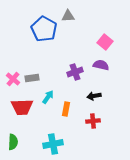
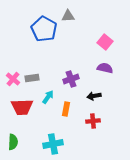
purple semicircle: moved 4 px right, 3 px down
purple cross: moved 4 px left, 7 px down
